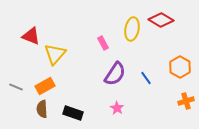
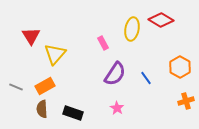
red triangle: rotated 36 degrees clockwise
